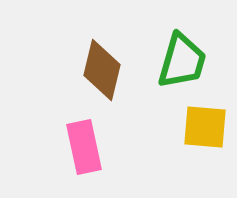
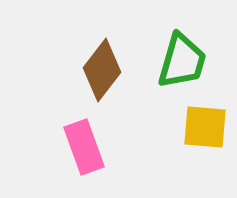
brown diamond: rotated 24 degrees clockwise
pink rectangle: rotated 8 degrees counterclockwise
